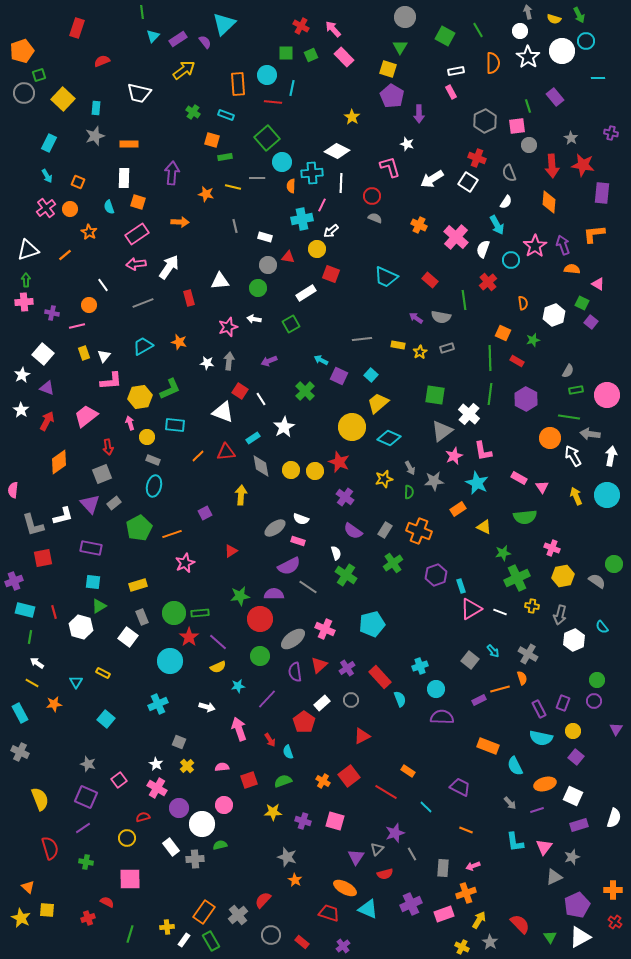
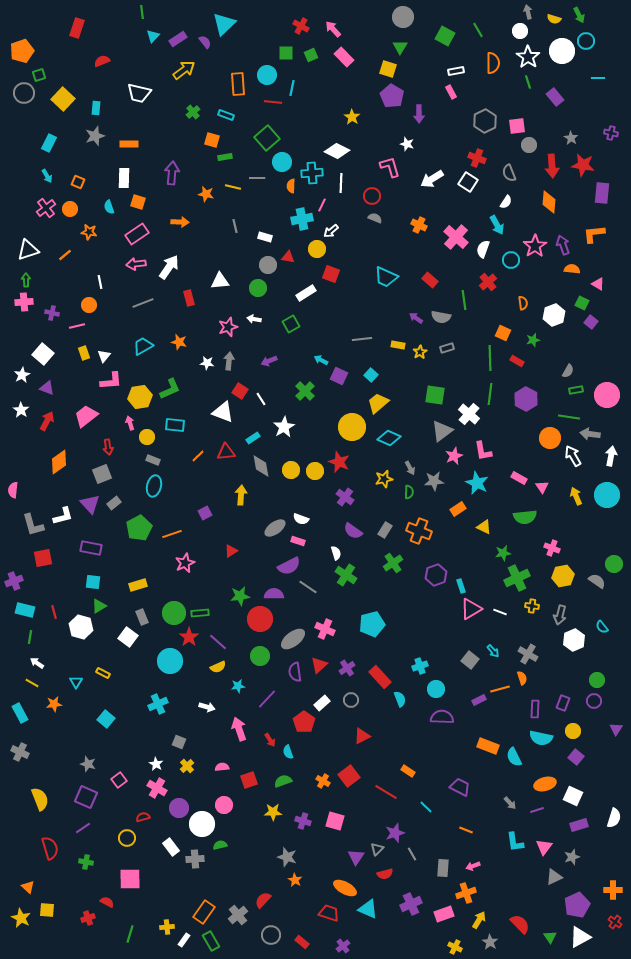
gray circle at (405, 17): moved 2 px left
green line at (528, 106): moved 24 px up
green cross at (193, 112): rotated 16 degrees clockwise
orange star at (89, 232): rotated 21 degrees counterclockwise
white line at (103, 285): moved 3 px left, 3 px up; rotated 24 degrees clockwise
purple rectangle at (539, 709): moved 4 px left; rotated 30 degrees clockwise
cyan semicircle at (515, 766): moved 1 px left, 9 px up
yellow cross at (462, 947): moved 7 px left
